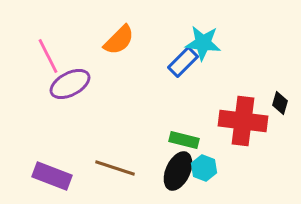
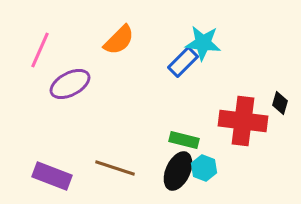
pink line: moved 8 px left, 6 px up; rotated 51 degrees clockwise
